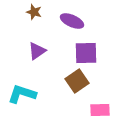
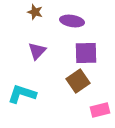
brown star: moved 1 px right
purple ellipse: rotated 15 degrees counterclockwise
purple triangle: rotated 12 degrees counterclockwise
brown square: moved 1 px right
pink rectangle: rotated 12 degrees counterclockwise
